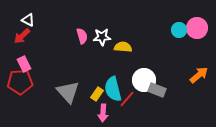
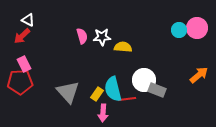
red line: rotated 42 degrees clockwise
